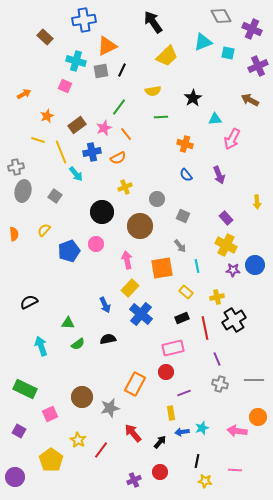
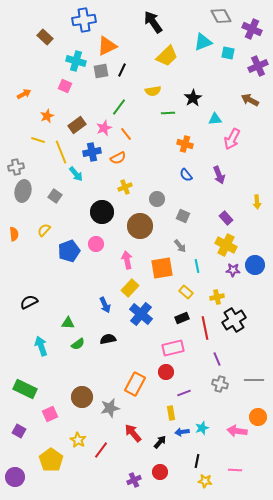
green line at (161, 117): moved 7 px right, 4 px up
